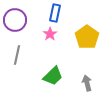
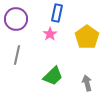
blue rectangle: moved 2 px right
purple circle: moved 1 px right, 1 px up
